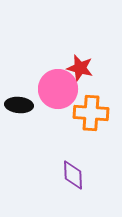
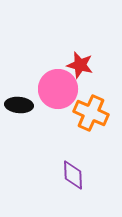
red star: moved 3 px up
orange cross: rotated 20 degrees clockwise
